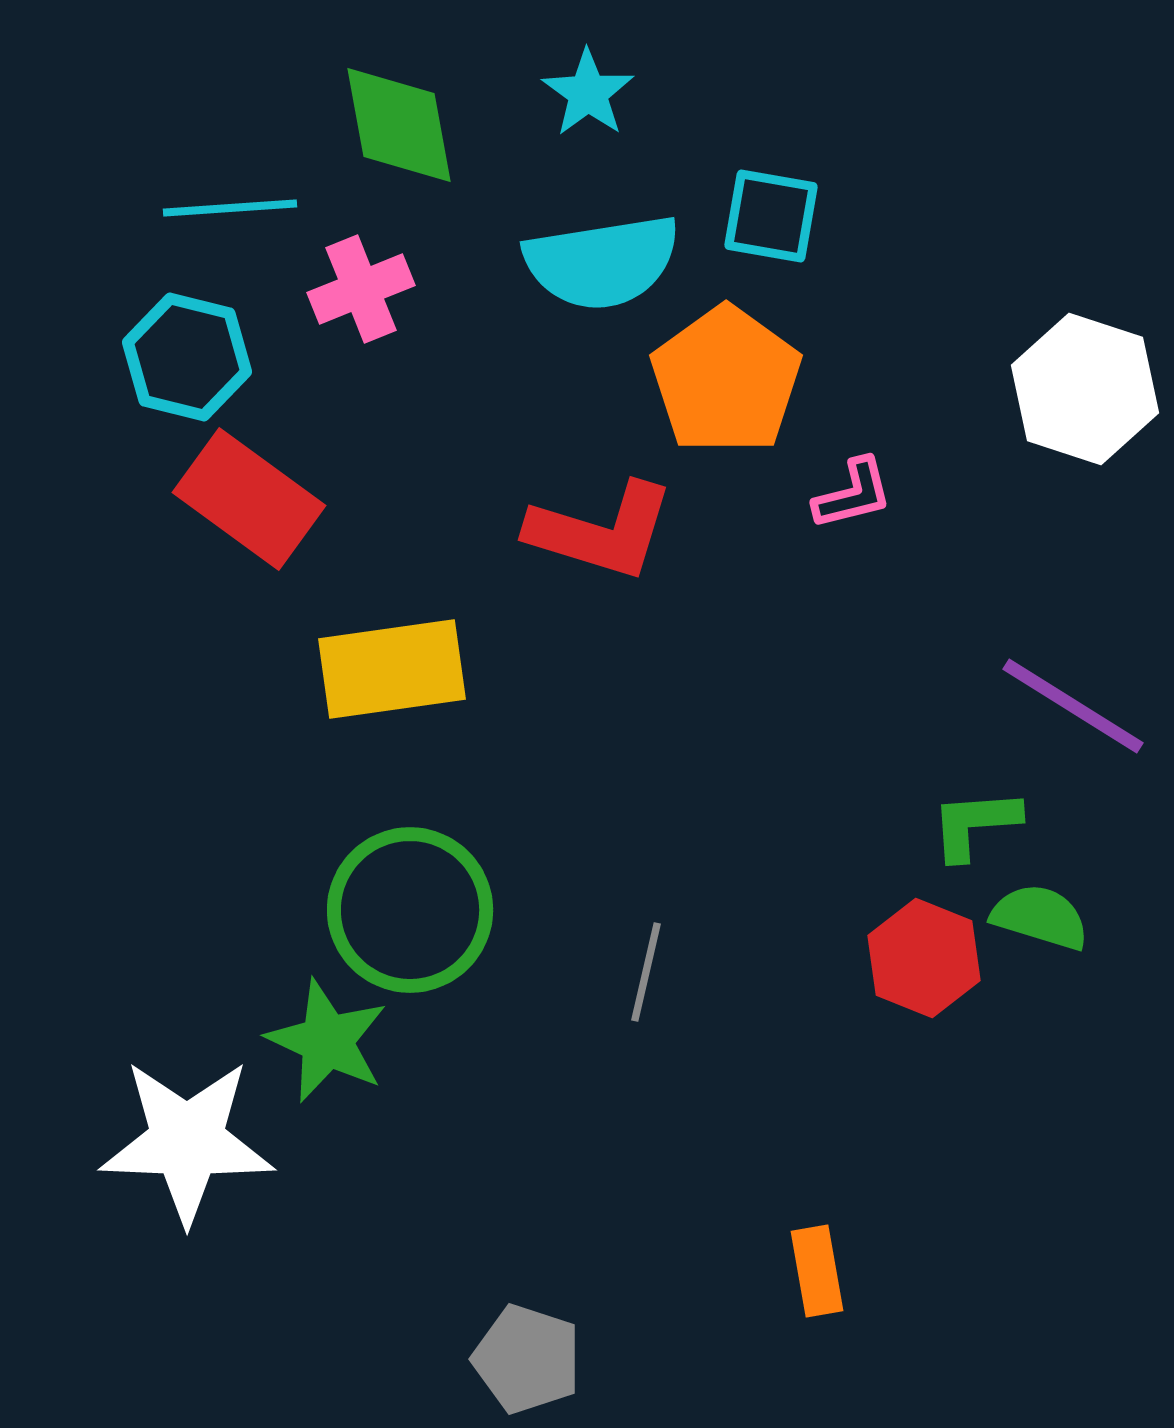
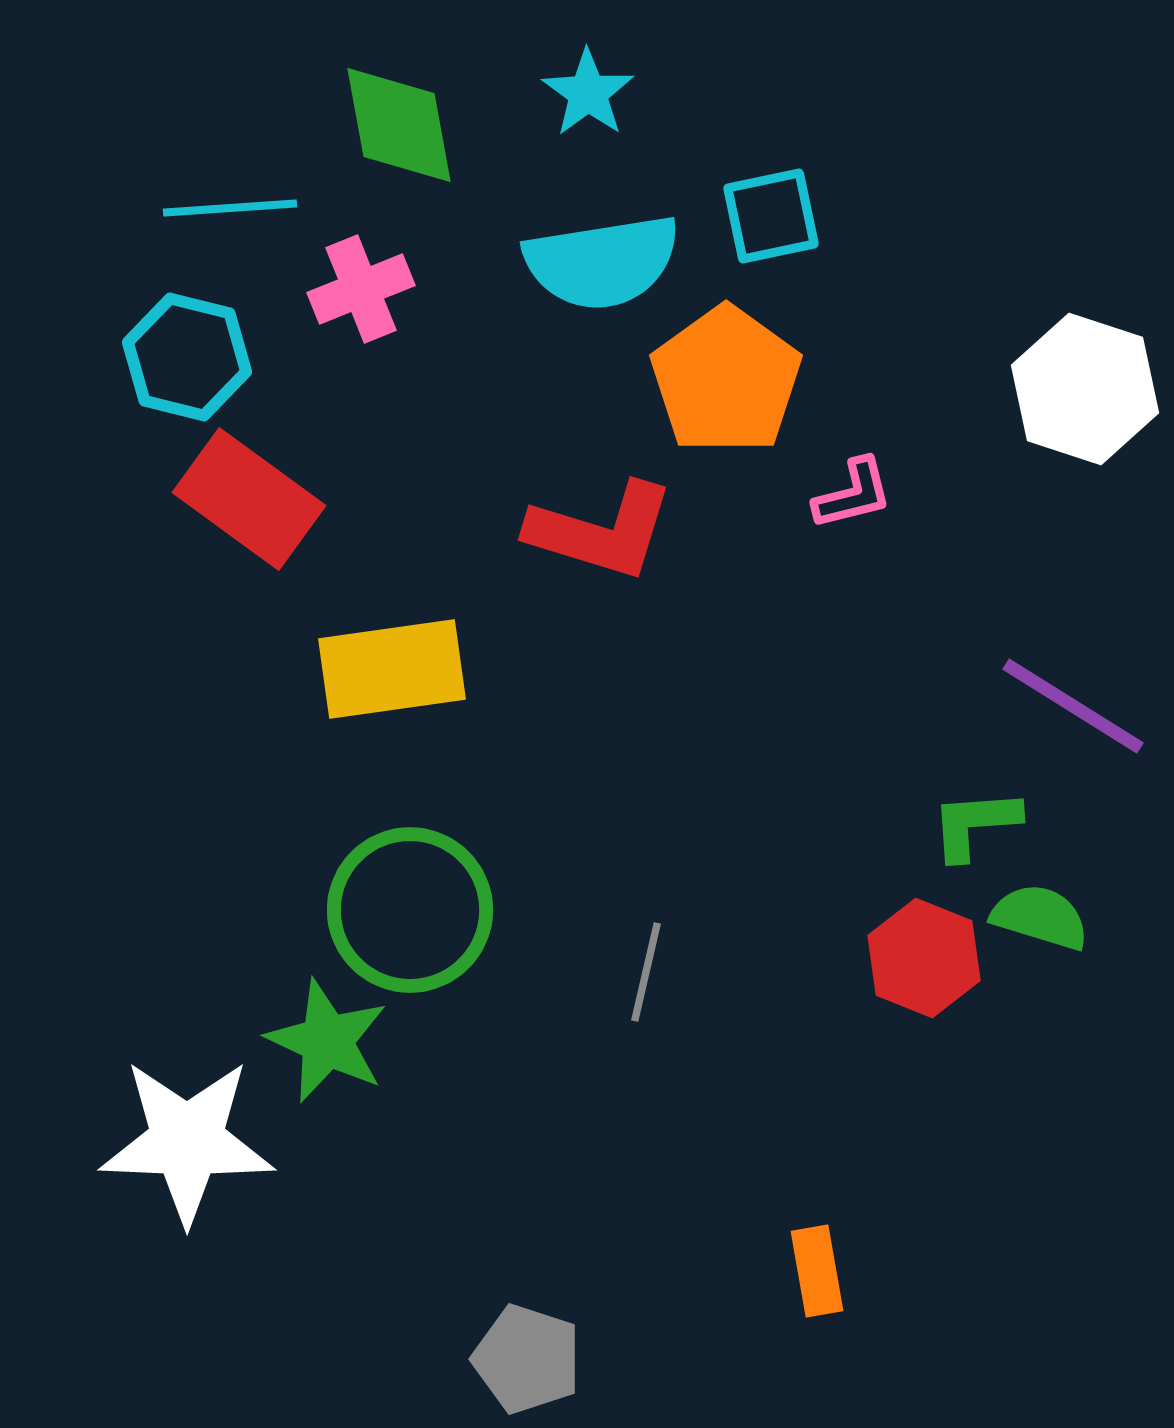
cyan square: rotated 22 degrees counterclockwise
